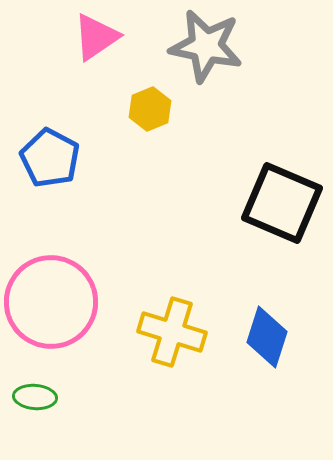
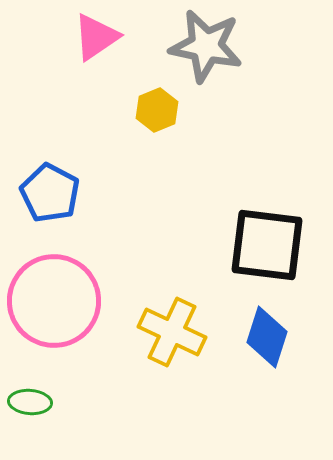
yellow hexagon: moved 7 px right, 1 px down
blue pentagon: moved 35 px down
black square: moved 15 px left, 42 px down; rotated 16 degrees counterclockwise
pink circle: moved 3 px right, 1 px up
yellow cross: rotated 8 degrees clockwise
green ellipse: moved 5 px left, 5 px down
